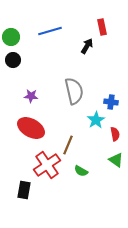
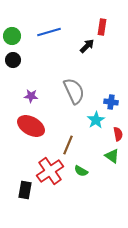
red rectangle: rotated 21 degrees clockwise
blue line: moved 1 px left, 1 px down
green circle: moved 1 px right, 1 px up
black arrow: rotated 14 degrees clockwise
gray semicircle: rotated 12 degrees counterclockwise
red ellipse: moved 2 px up
red semicircle: moved 3 px right
green triangle: moved 4 px left, 4 px up
red cross: moved 3 px right, 6 px down
black rectangle: moved 1 px right
